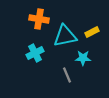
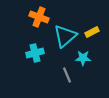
orange cross: moved 2 px up; rotated 12 degrees clockwise
cyan triangle: rotated 30 degrees counterclockwise
cyan cross: rotated 12 degrees clockwise
